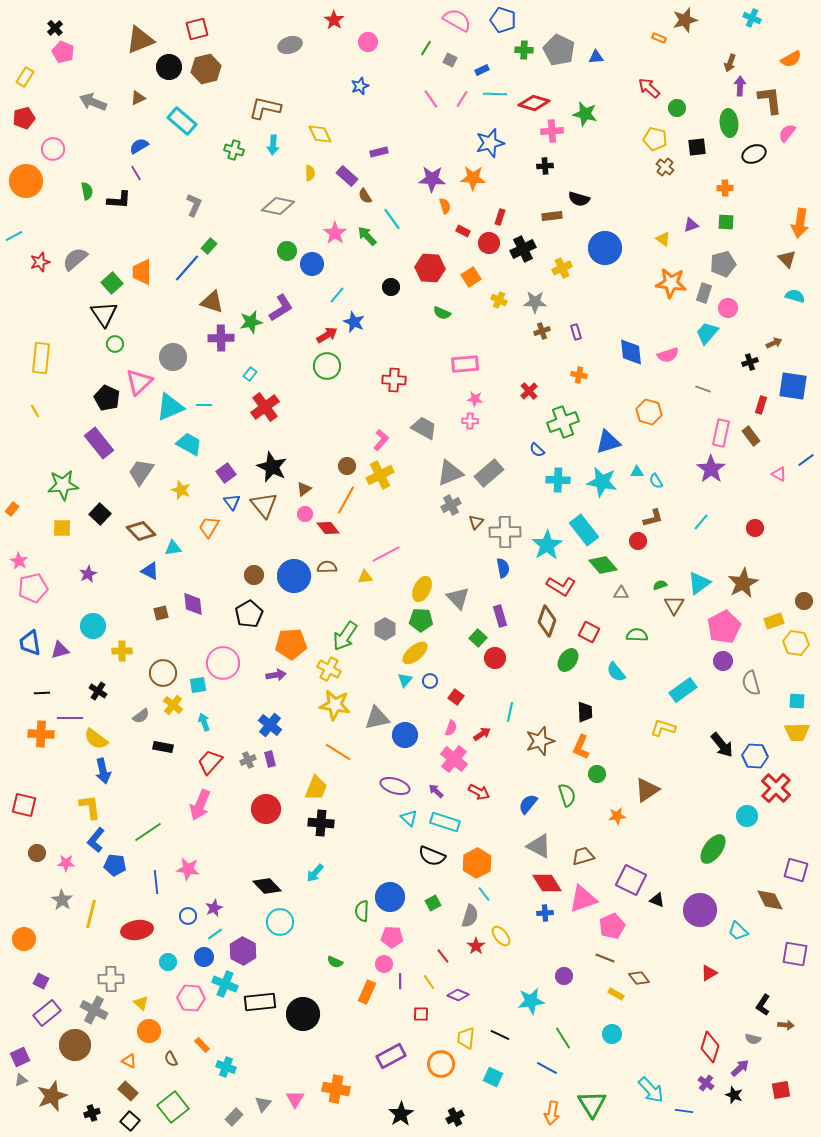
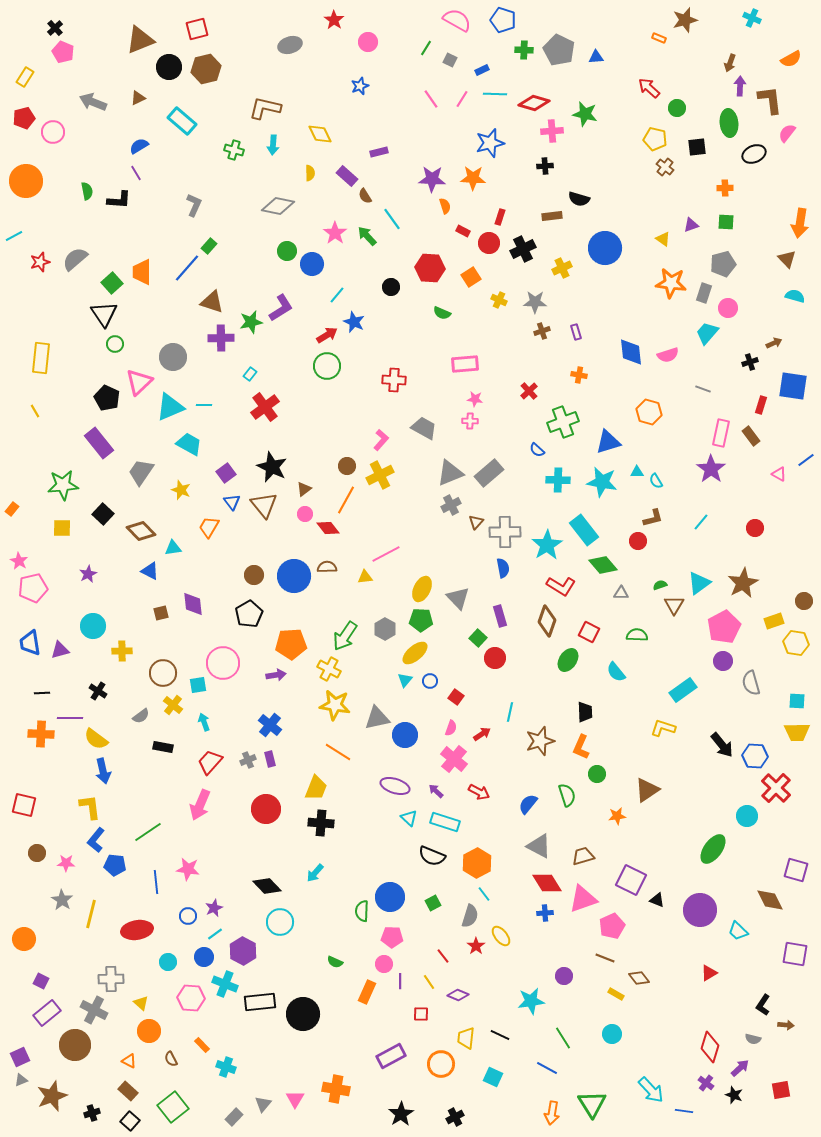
pink circle at (53, 149): moved 17 px up
black square at (100, 514): moved 3 px right
